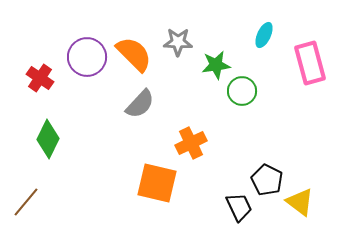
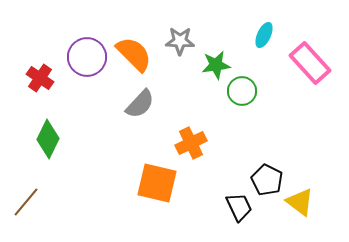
gray star: moved 2 px right, 1 px up
pink rectangle: rotated 27 degrees counterclockwise
